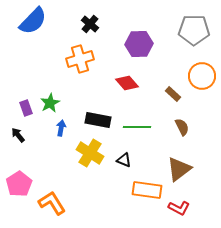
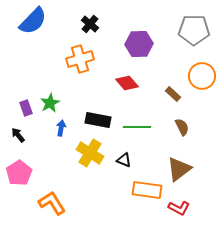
pink pentagon: moved 11 px up
